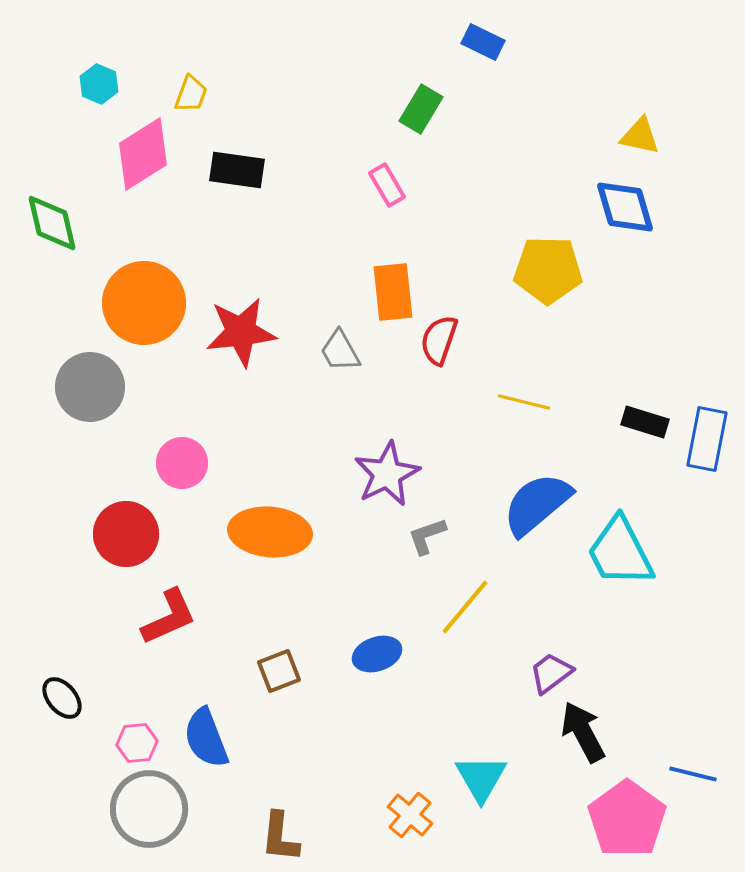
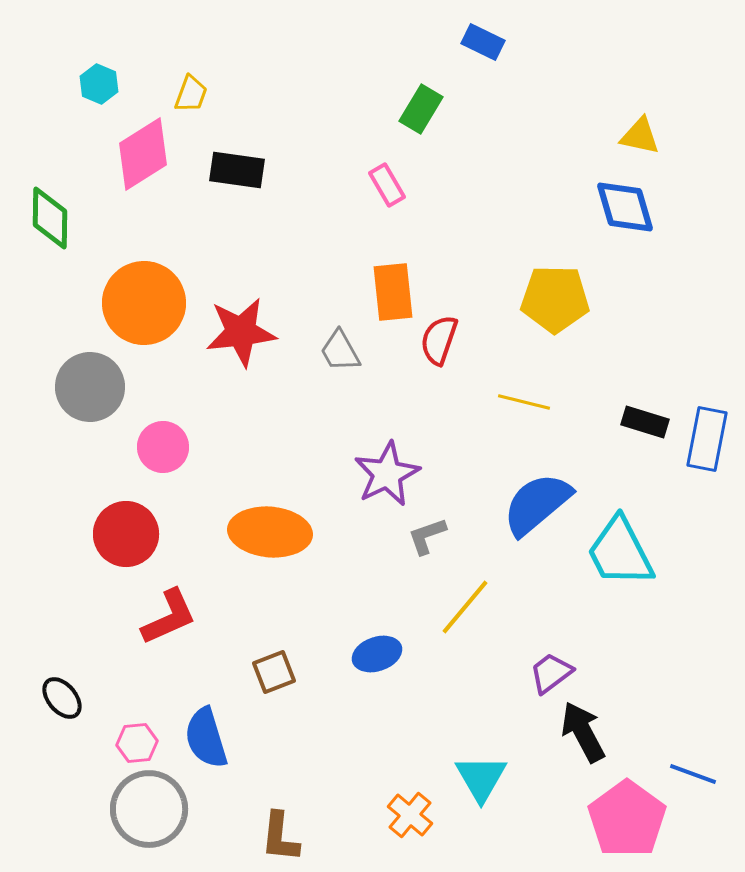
green diamond at (52, 223): moved 2 px left, 5 px up; rotated 14 degrees clockwise
yellow pentagon at (548, 270): moved 7 px right, 29 px down
pink circle at (182, 463): moved 19 px left, 16 px up
brown square at (279, 671): moved 5 px left, 1 px down
blue semicircle at (206, 738): rotated 4 degrees clockwise
blue line at (693, 774): rotated 6 degrees clockwise
